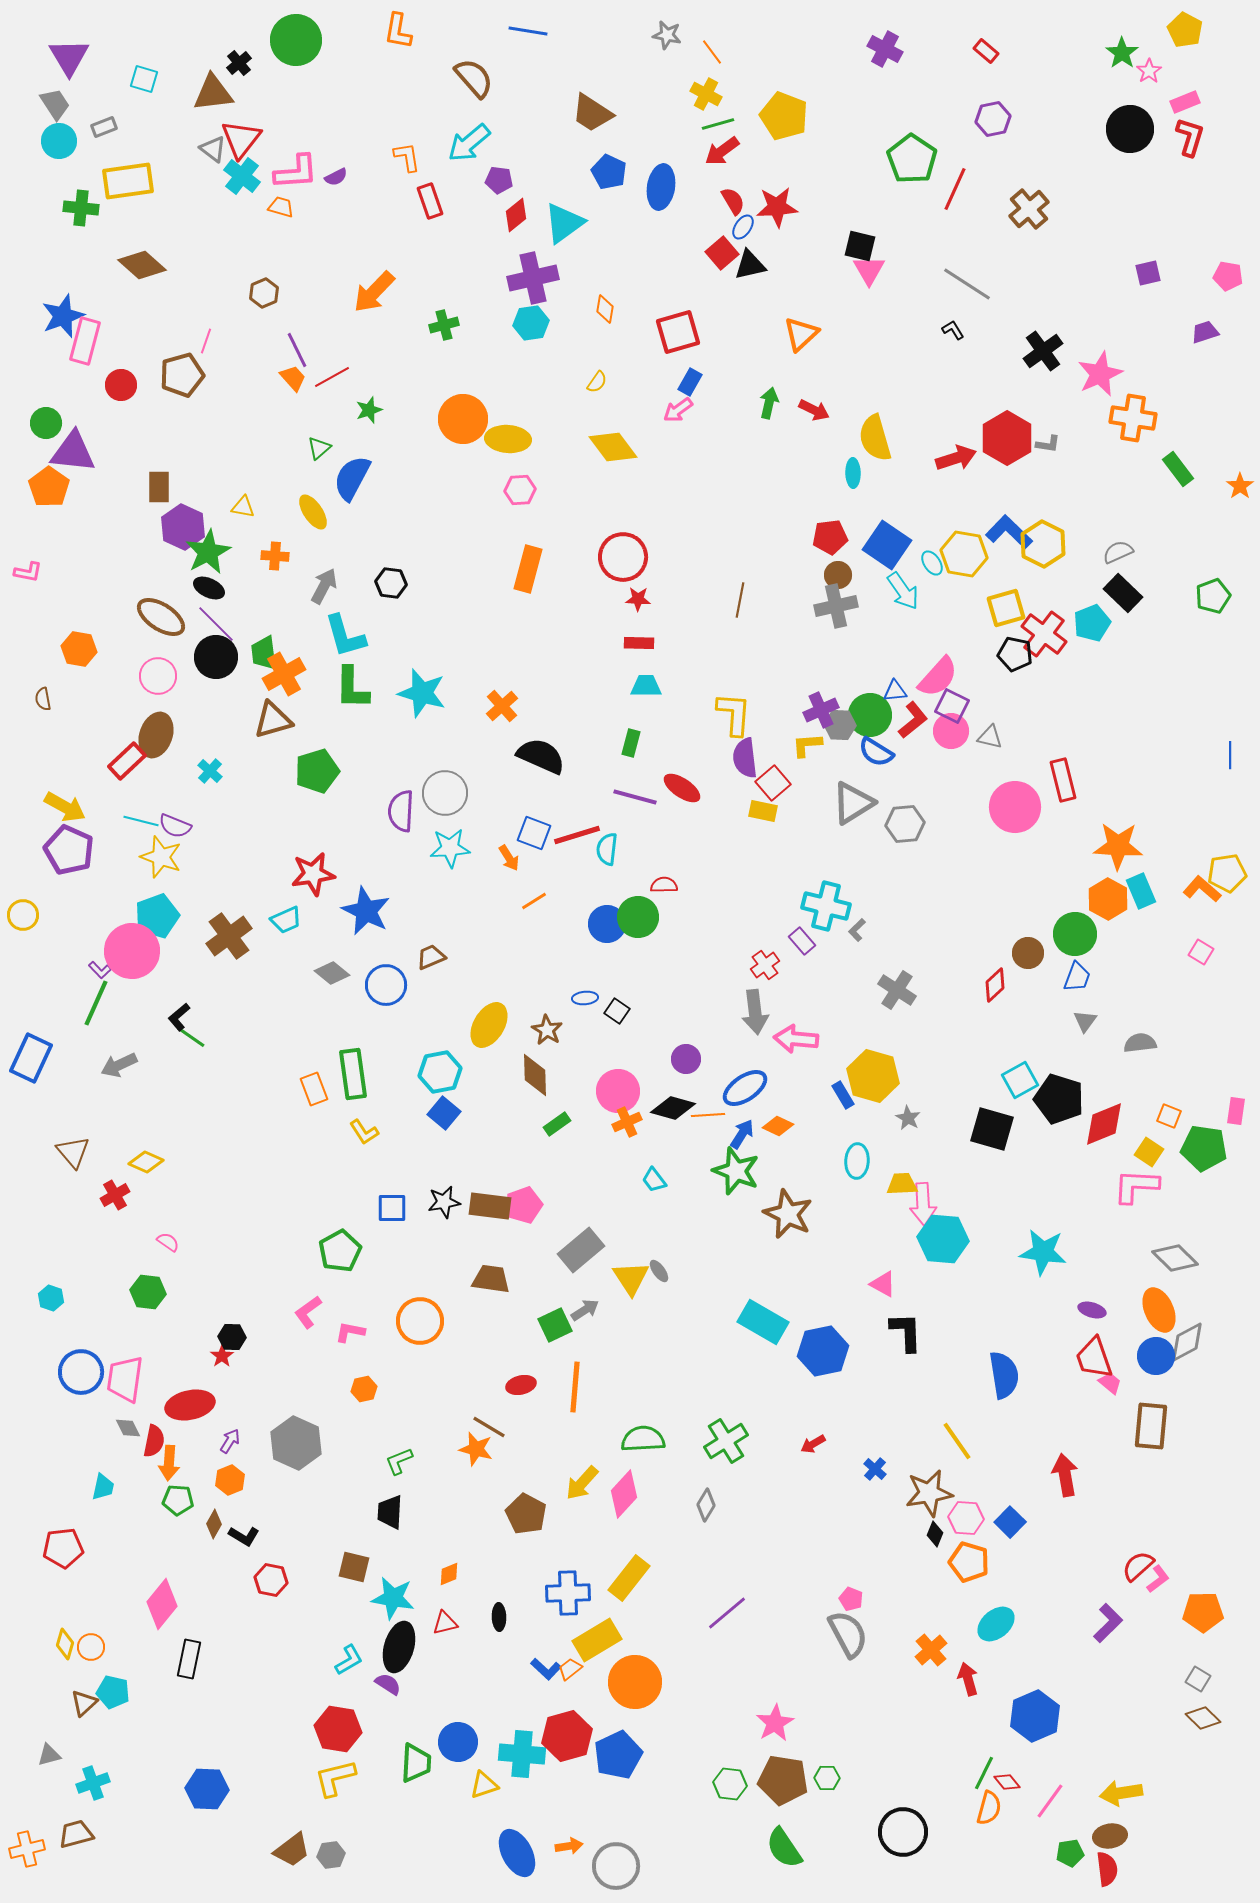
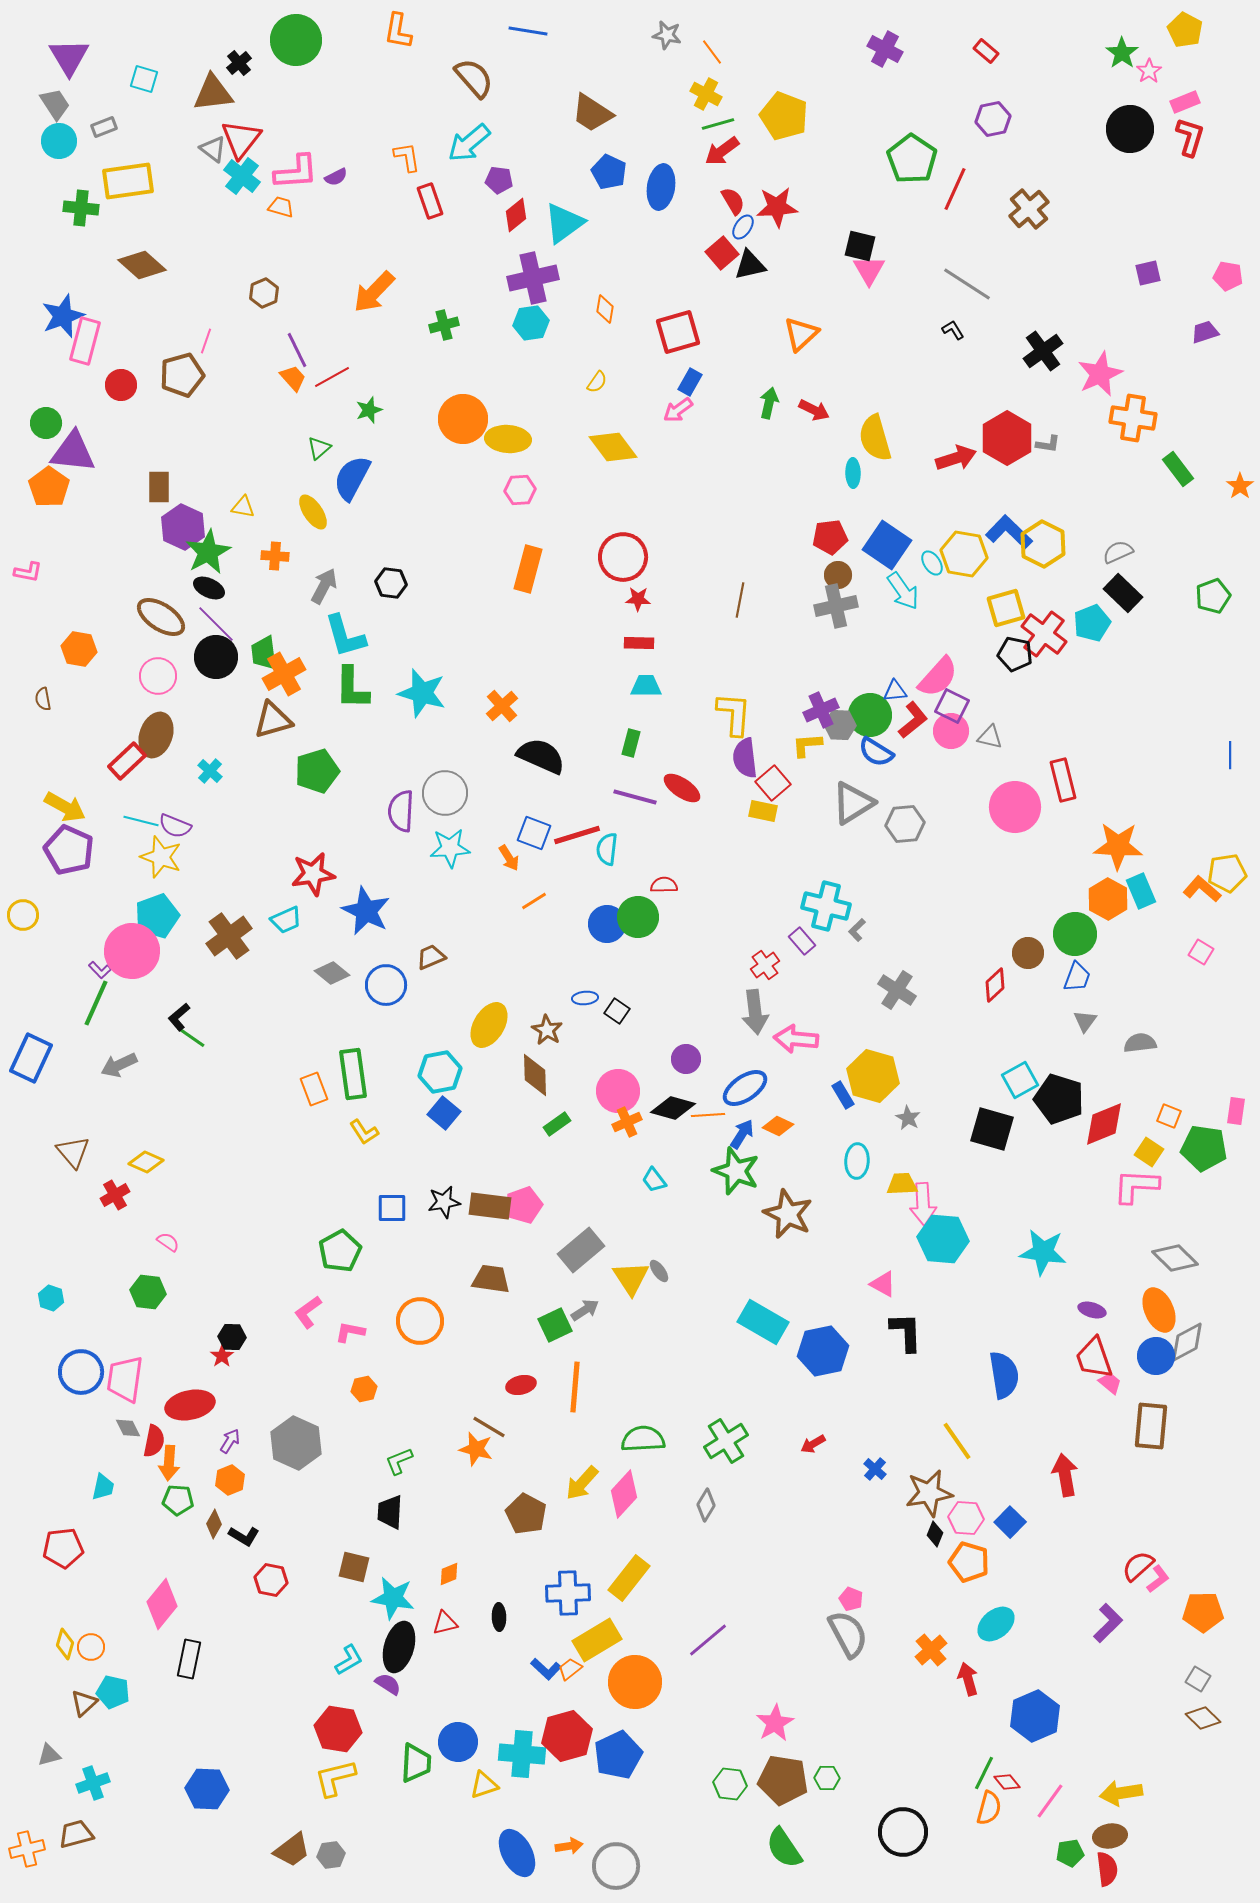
purple line at (727, 1613): moved 19 px left, 27 px down
